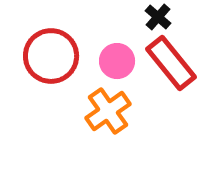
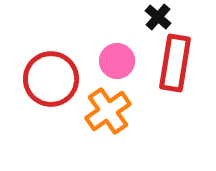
red circle: moved 23 px down
red rectangle: moved 4 px right; rotated 48 degrees clockwise
